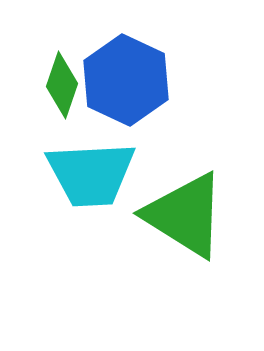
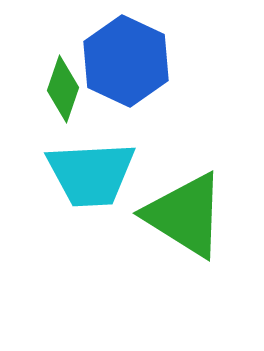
blue hexagon: moved 19 px up
green diamond: moved 1 px right, 4 px down
